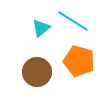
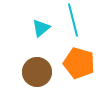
cyan line: moved 1 px up; rotated 44 degrees clockwise
orange pentagon: moved 2 px down
